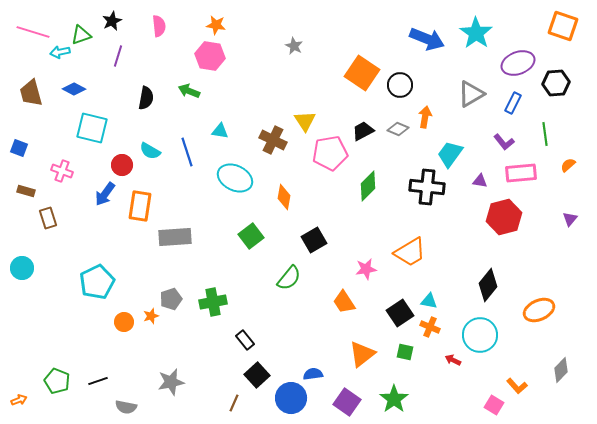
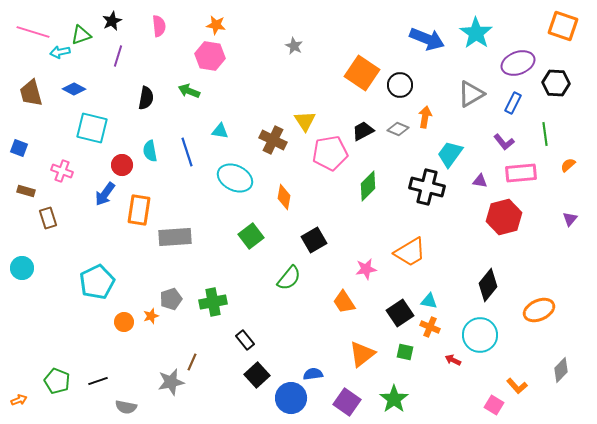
black hexagon at (556, 83): rotated 8 degrees clockwise
cyan semicircle at (150, 151): rotated 50 degrees clockwise
black cross at (427, 187): rotated 8 degrees clockwise
orange rectangle at (140, 206): moved 1 px left, 4 px down
brown line at (234, 403): moved 42 px left, 41 px up
